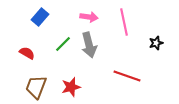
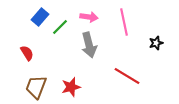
green line: moved 3 px left, 17 px up
red semicircle: rotated 28 degrees clockwise
red line: rotated 12 degrees clockwise
